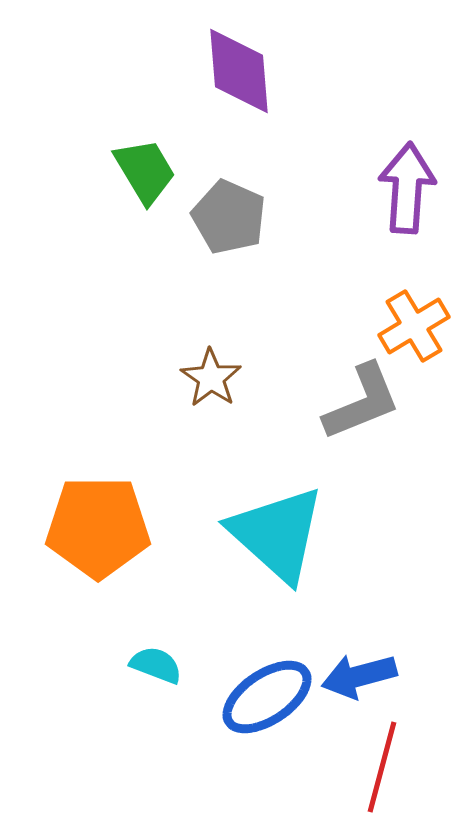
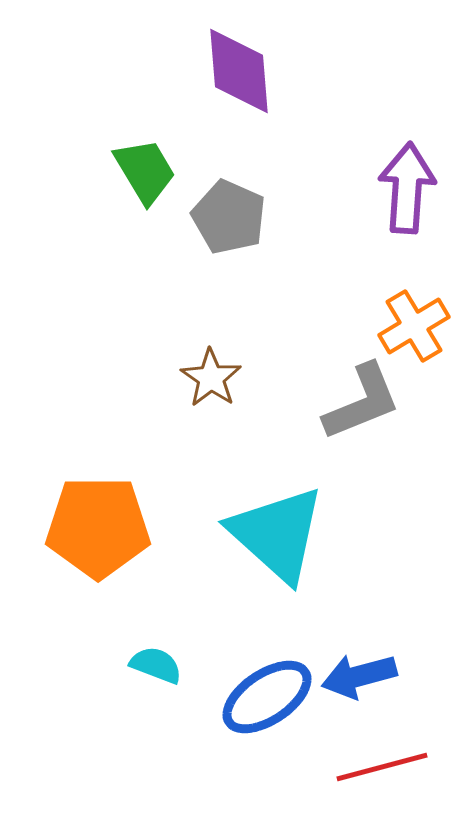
red line: rotated 60 degrees clockwise
